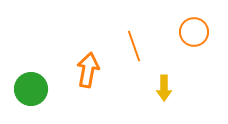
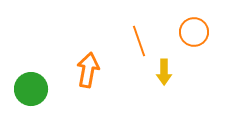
orange line: moved 5 px right, 5 px up
yellow arrow: moved 16 px up
